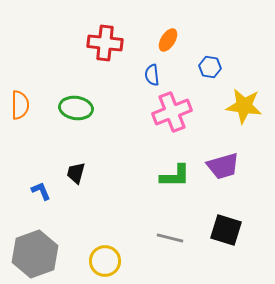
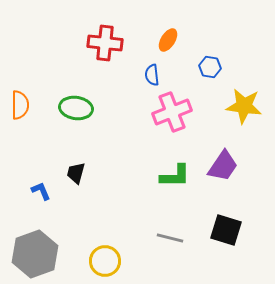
purple trapezoid: rotated 40 degrees counterclockwise
